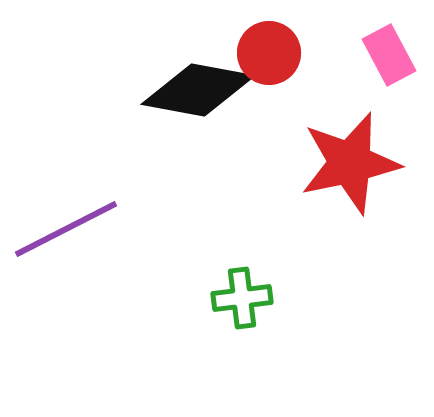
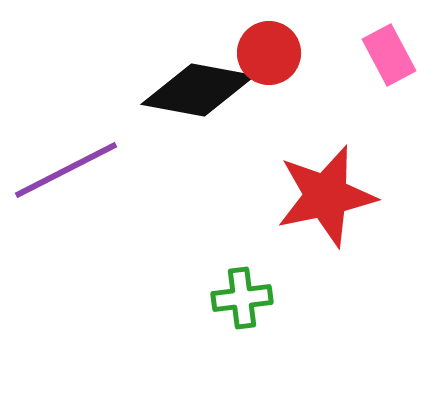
red star: moved 24 px left, 33 px down
purple line: moved 59 px up
